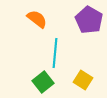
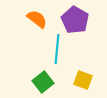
purple pentagon: moved 14 px left
cyan line: moved 2 px right, 4 px up
yellow square: rotated 12 degrees counterclockwise
